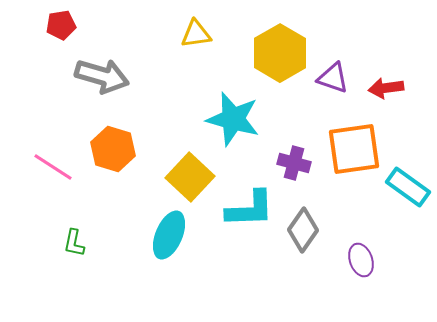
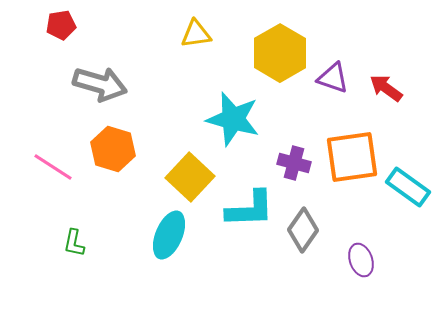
gray arrow: moved 2 px left, 8 px down
red arrow: rotated 44 degrees clockwise
orange square: moved 2 px left, 8 px down
